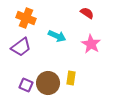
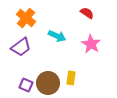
orange cross: rotated 18 degrees clockwise
